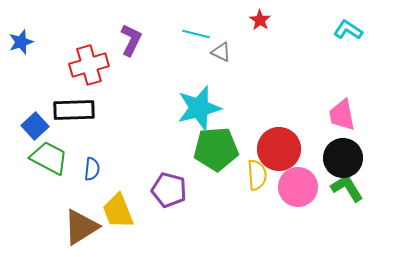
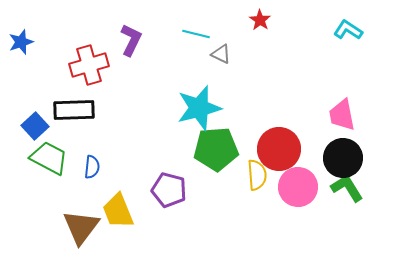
gray triangle: moved 2 px down
blue semicircle: moved 2 px up
brown triangle: rotated 21 degrees counterclockwise
